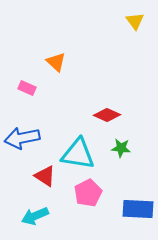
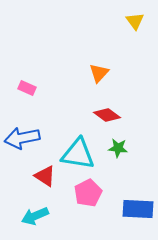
orange triangle: moved 43 px right, 11 px down; rotated 30 degrees clockwise
red diamond: rotated 12 degrees clockwise
green star: moved 3 px left
